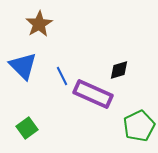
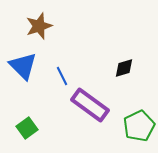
brown star: moved 2 px down; rotated 12 degrees clockwise
black diamond: moved 5 px right, 2 px up
purple rectangle: moved 3 px left, 11 px down; rotated 12 degrees clockwise
